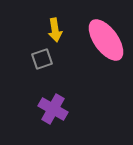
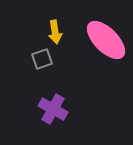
yellow arrow: moved 2 px down
pink ellipse: rotated 9 degrees counterclockwise
